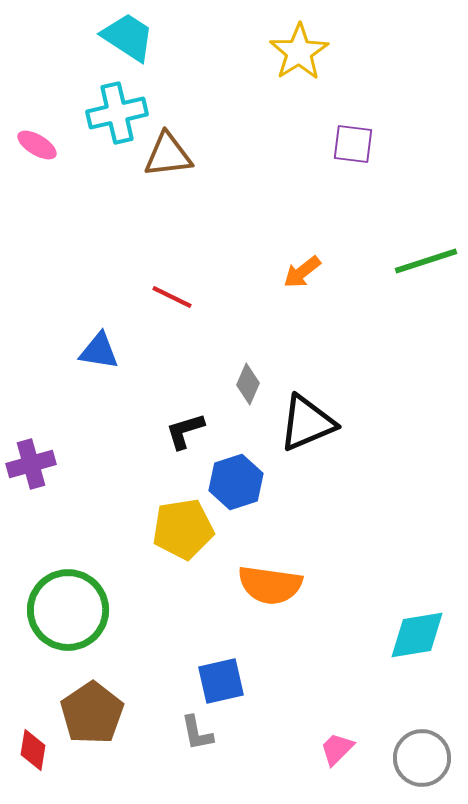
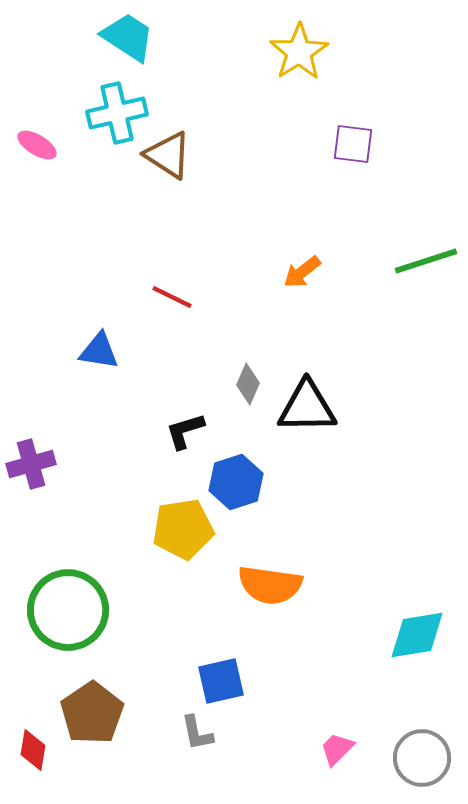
brown triangle: rotated 40 degrees clockwise
black triangle: moved 16 px up; rotated 22 degrees clockwise
